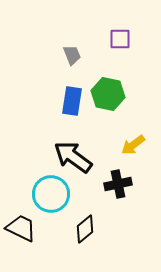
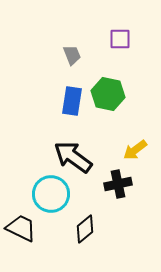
yellow arrow: moved 2 px right, 5 px down
